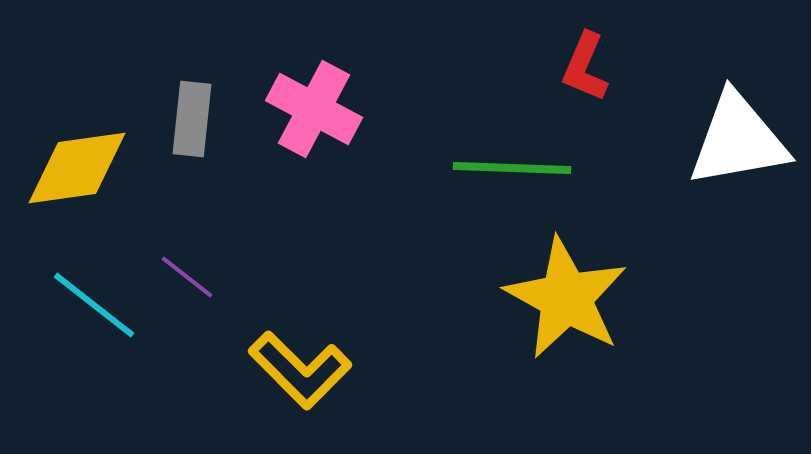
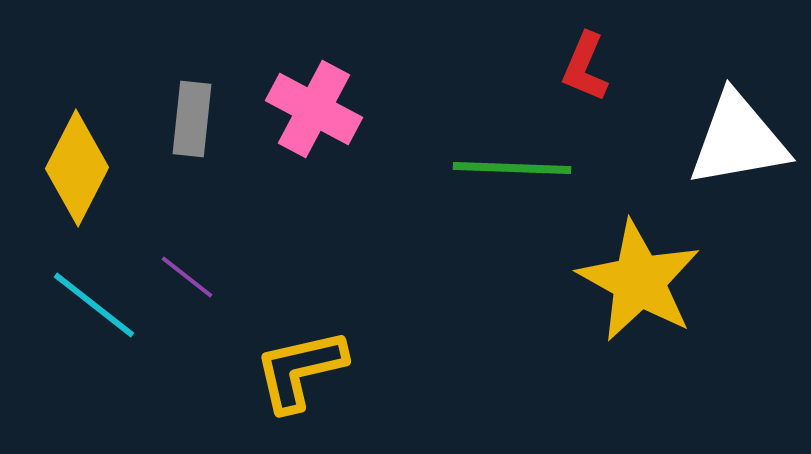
yellow diamond: rotated 55 degrees counterclockwise
yellow star: moved 73 px right, 17 px up
yellow L-shape: rotated 122 degrees clockwise
